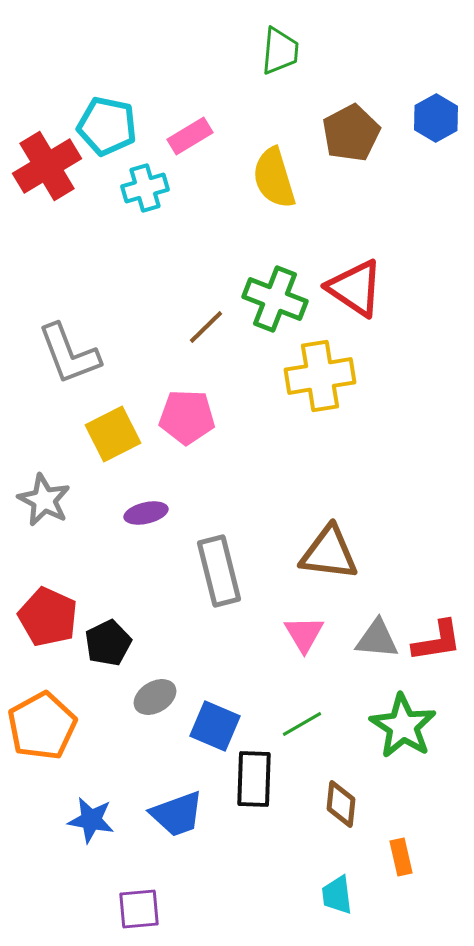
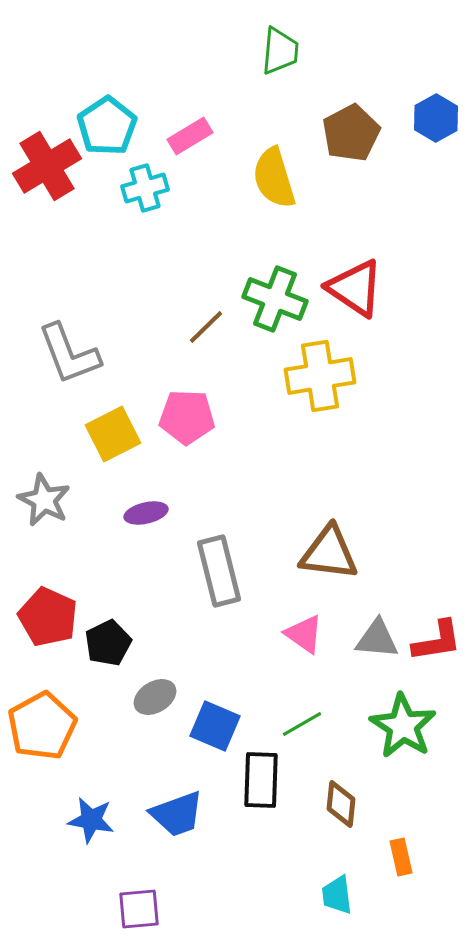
cyan pentagon: rotated 26 degrees clockwise
pink triangle: rotated 24 degrees counterclockwise
black rectangle: moved 7 px right, 1 px down
